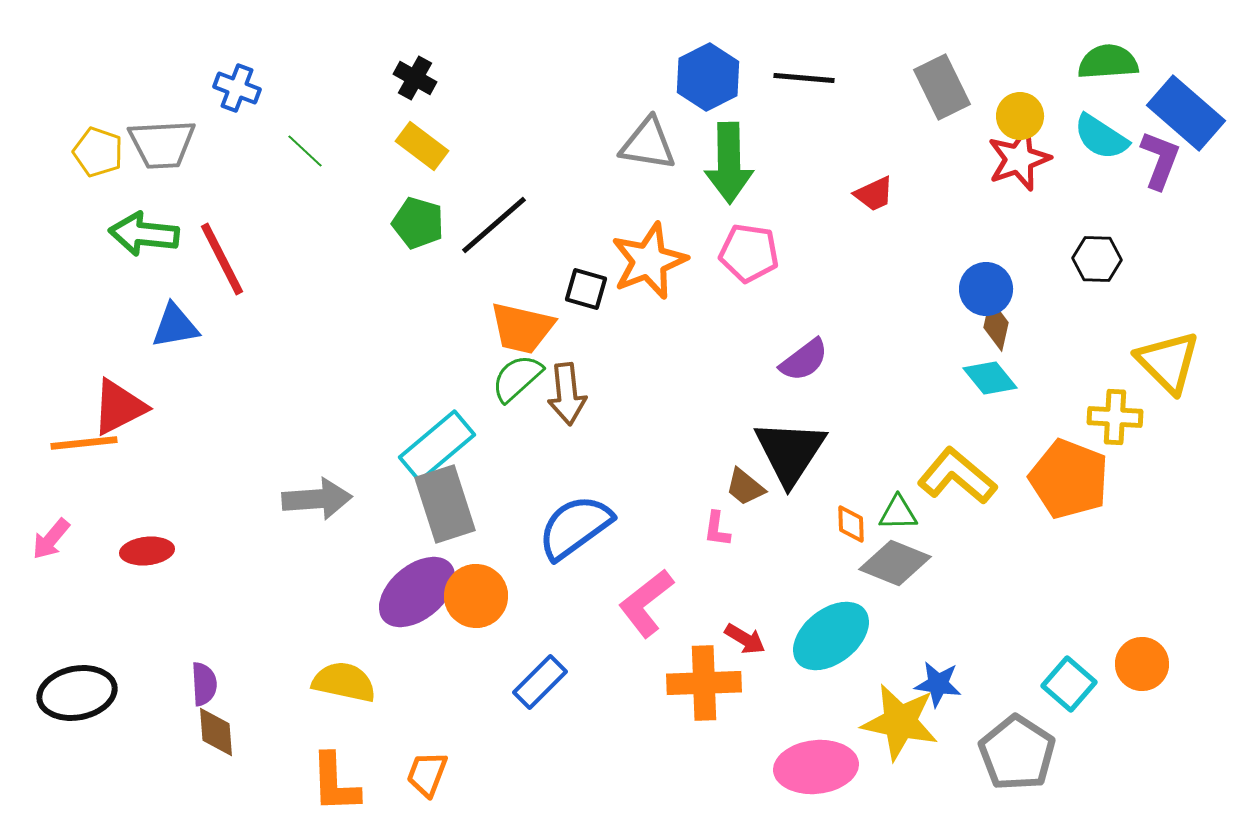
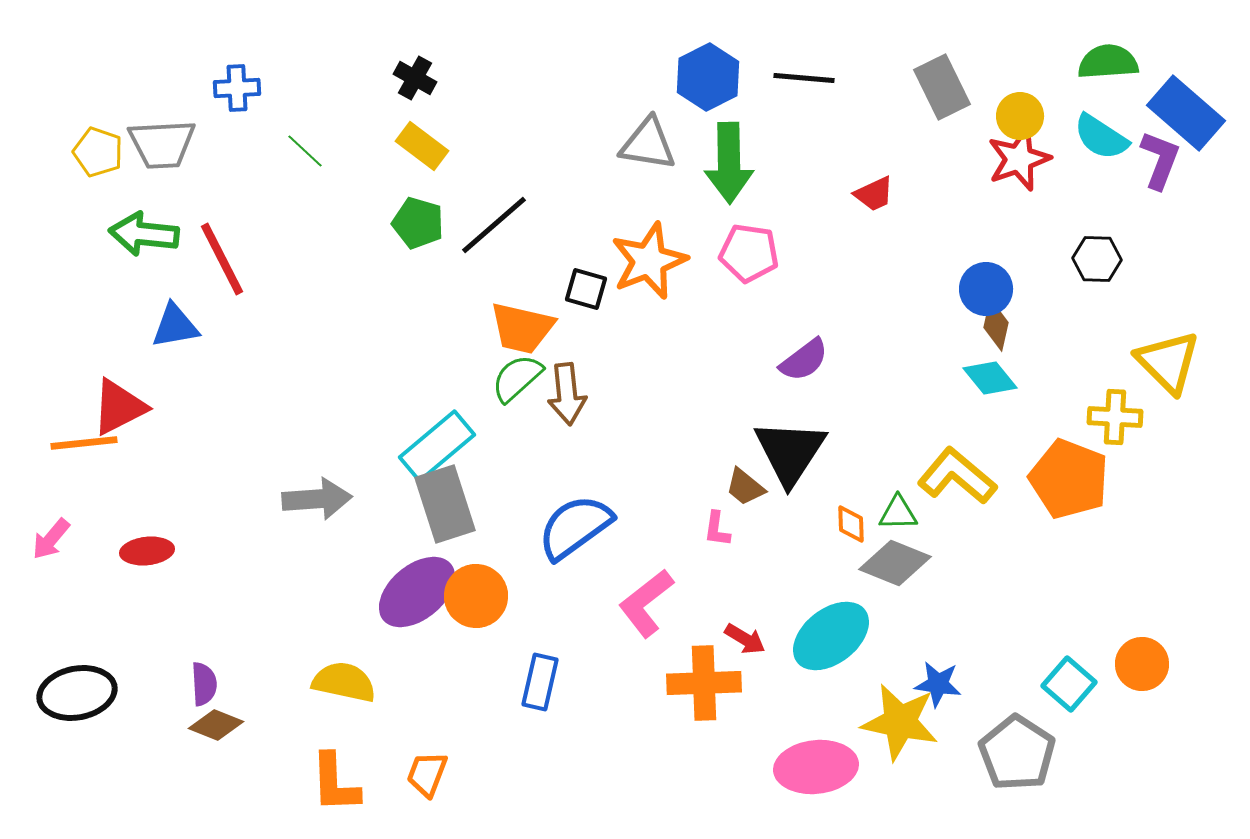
blue cross at (237, 88): rotated 24 degrees counterclockwise
blue rectangle at (540, 682): rotated 32 degrees counterclockwise
brown diamond at (216, 732): moved 7 px up; rotated 64 degrees counterclockwise
